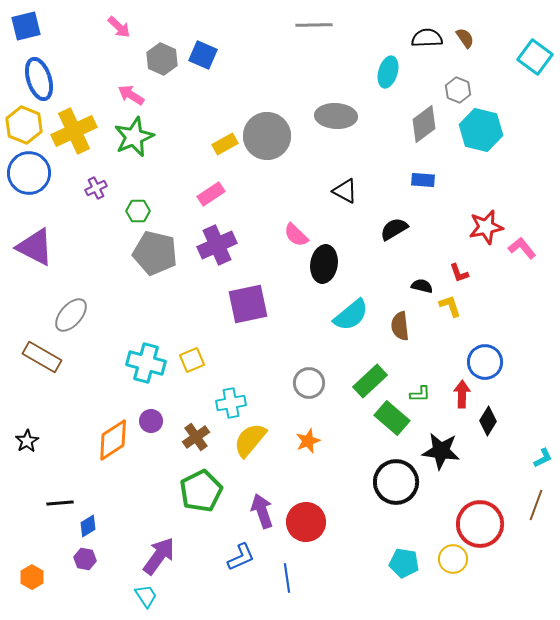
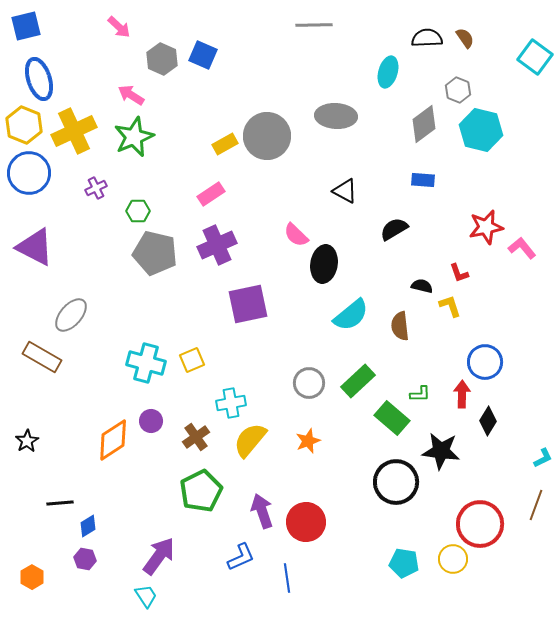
green rectangle at (370, 381): moved 12 px left
